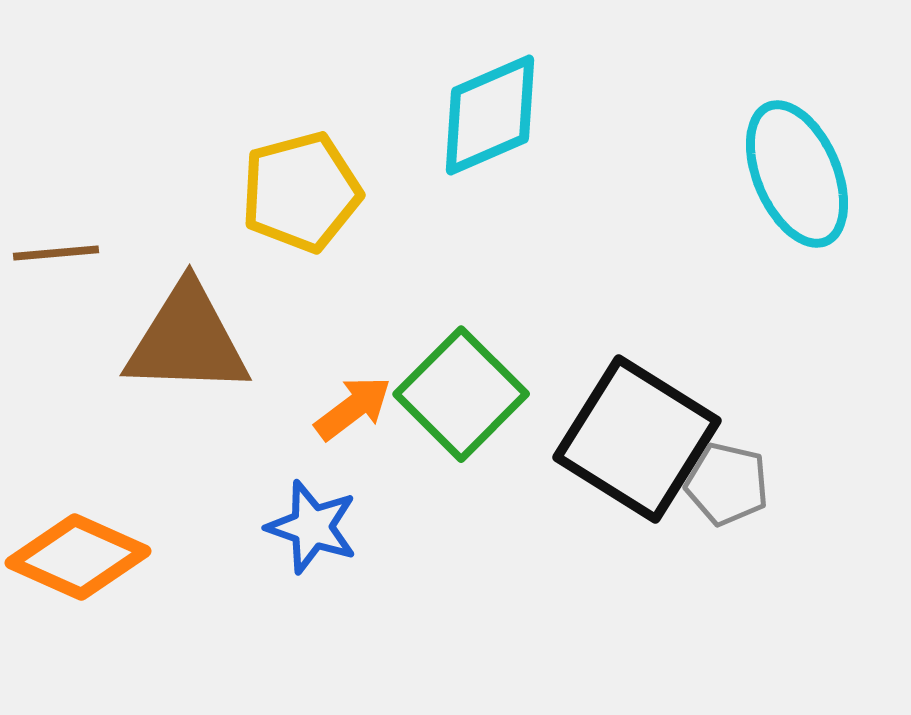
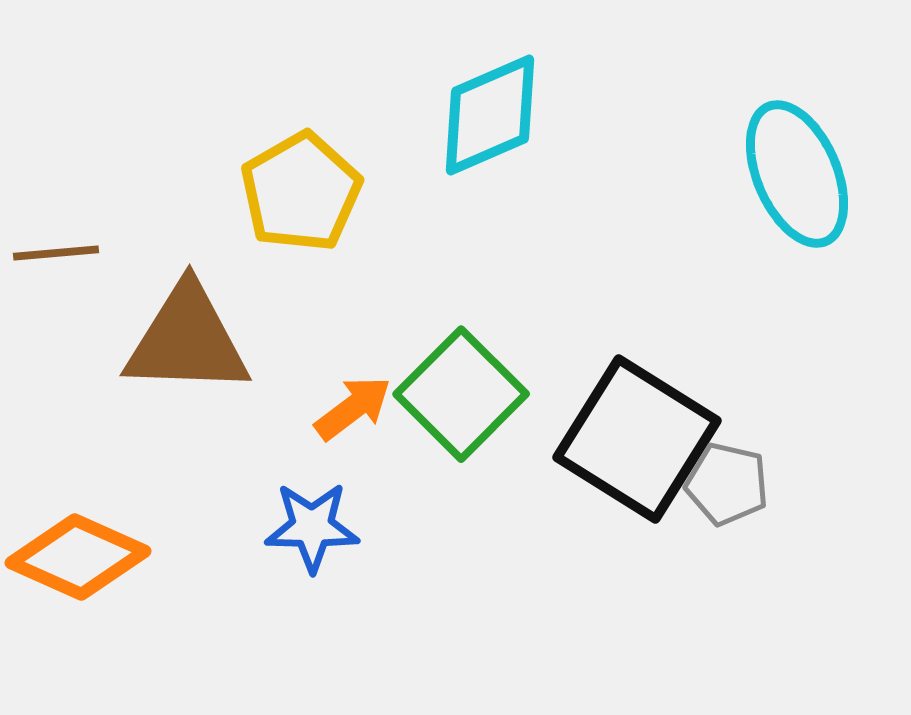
yellow pentagon: rotated 15 degrees counterclockwise
blue star: rotated 18 degrees counterclockwise
